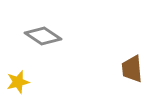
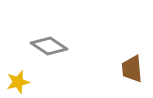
gray diamond: moved 6 px right, 10 px down
